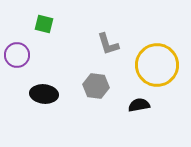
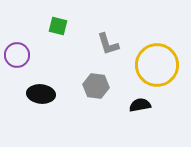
green square: moved 14 px right, 2 px down
black ellipse: moved 3 px left
black semicircle: moved 1 px right
